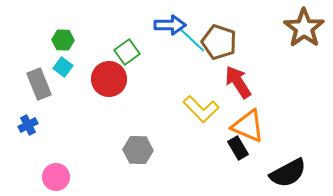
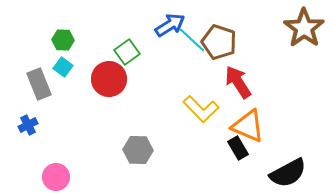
blue arrow: rotated 32 degrees counterclockwise
